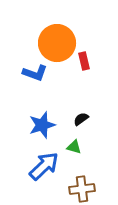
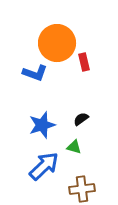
red rectangle: moved 1 px down
